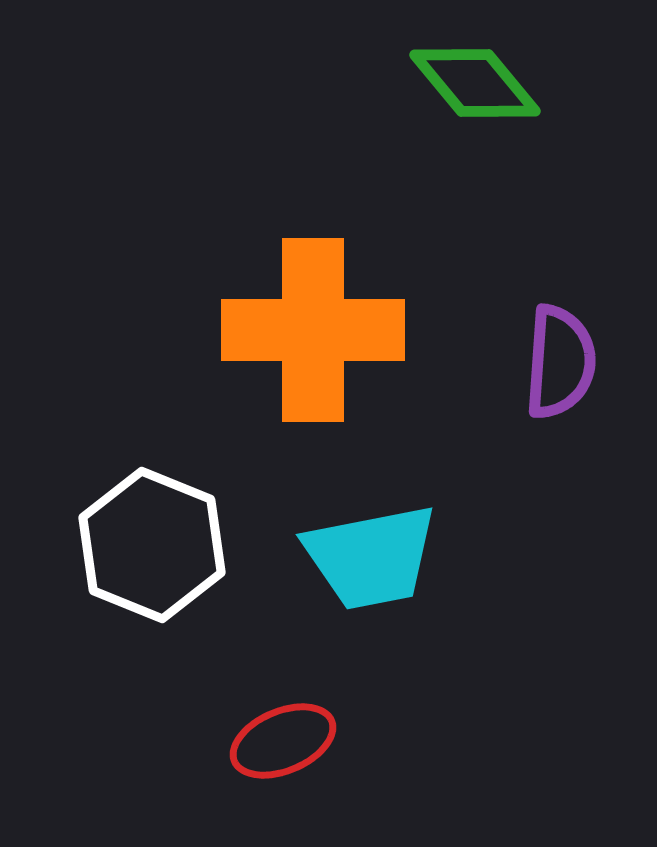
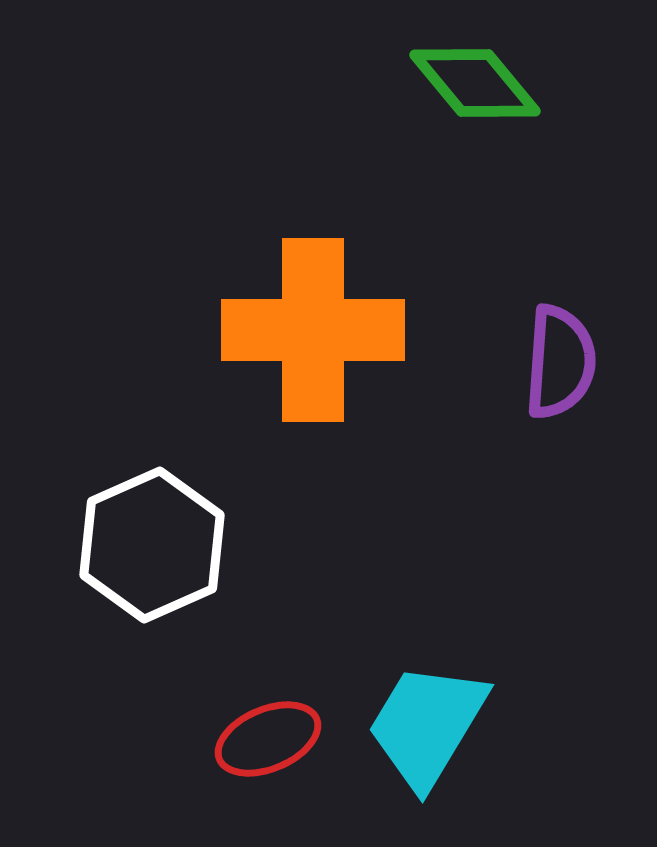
white hexagon: rotated 14 degrees clockwise
cyan trapezoid: moved 56 px right, 168 px down; rotated 132 degrees clockwise
red ellipse: moved 15 px left, 2 px up
